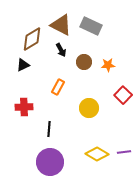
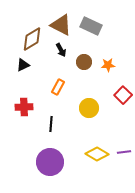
black line: moved 2 px right, 5 px up
